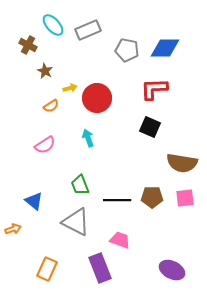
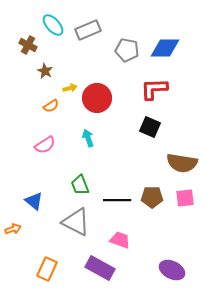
purple rectangle: rotated 40 degrees counterclockwise
